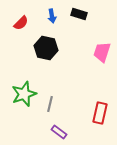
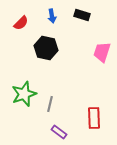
black rectangle: moved 3 px right, 1 px down
red rectangle: moved 6 px left, 5 px down; rotated 15 degrees counterclockwise
